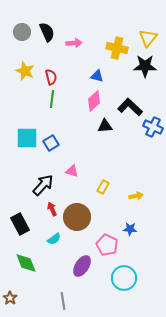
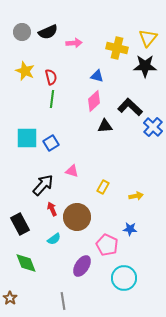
black semicircle: moved 1 px right; rotated 90 degrees clockwise
blue cross: rotated 18 degrees clockwise
